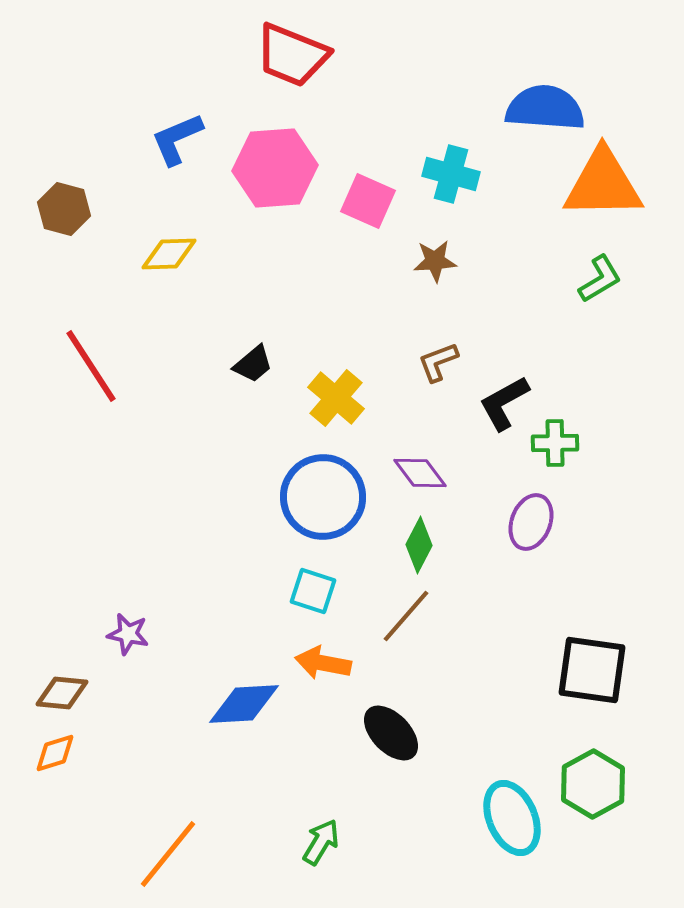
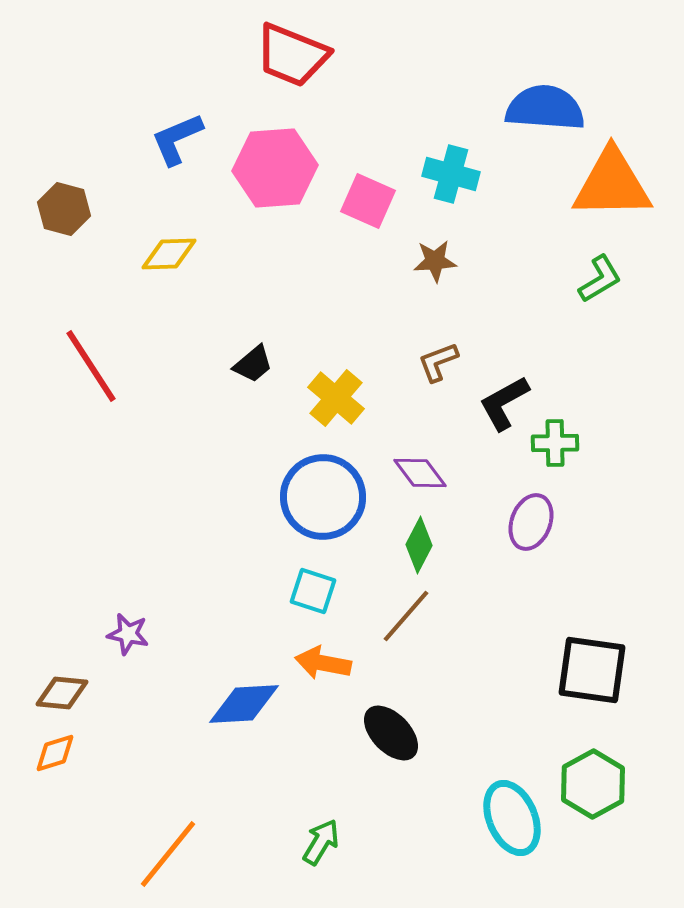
orange triangle: moved 9 px right
